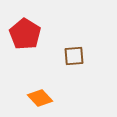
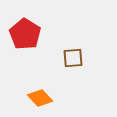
brown square: moved 1 px left, 2 px down
